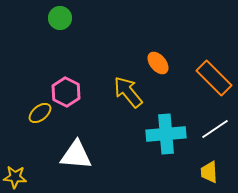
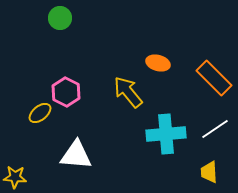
orange ellipse: rotated 35 degrees counterclockwise
